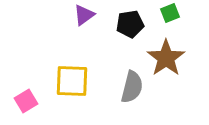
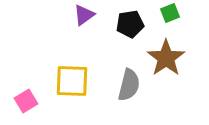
gray semicircle: moved 3 px left, 2 px up
